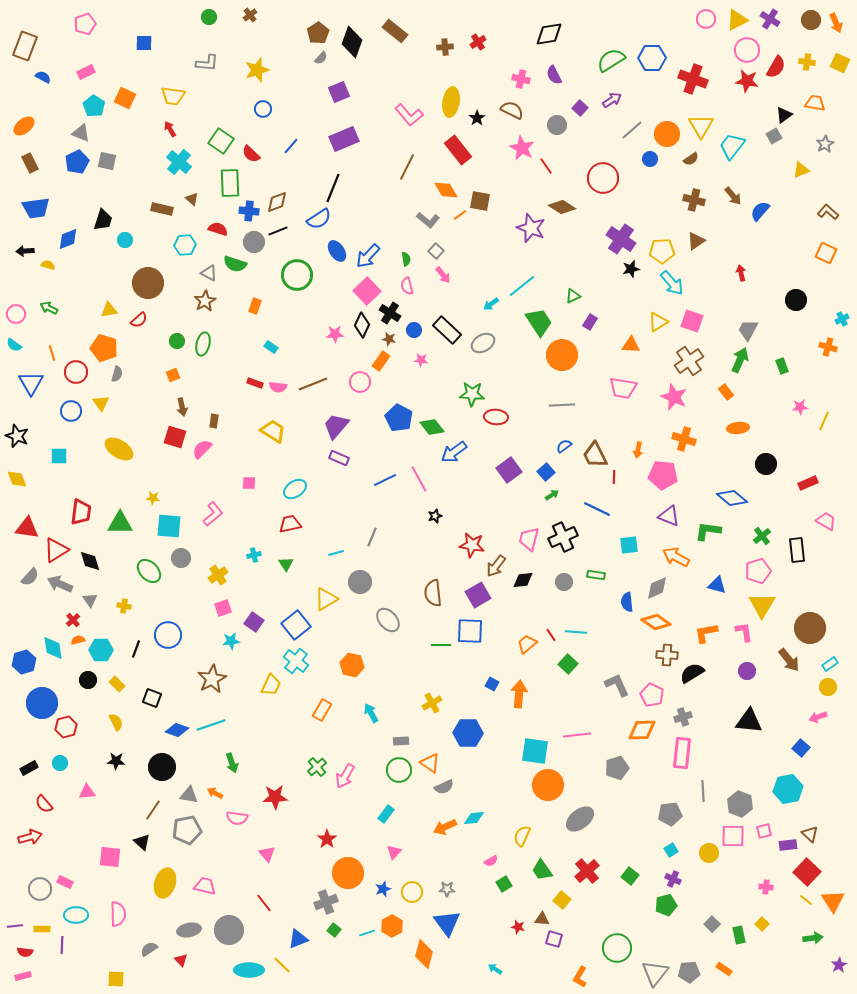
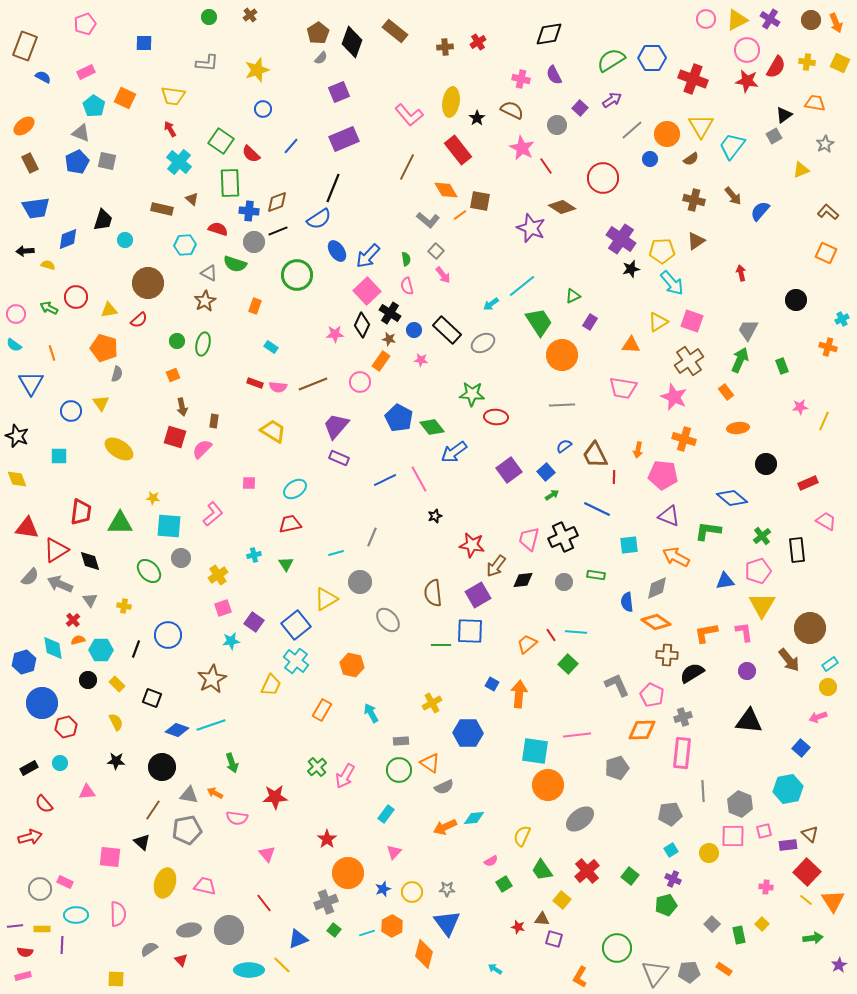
red circle at (76, 372): moved 75 px up
blue triangle at (717, 585): moved 8 px right, 4 px up; rotated 24 degrees counterclockwise
